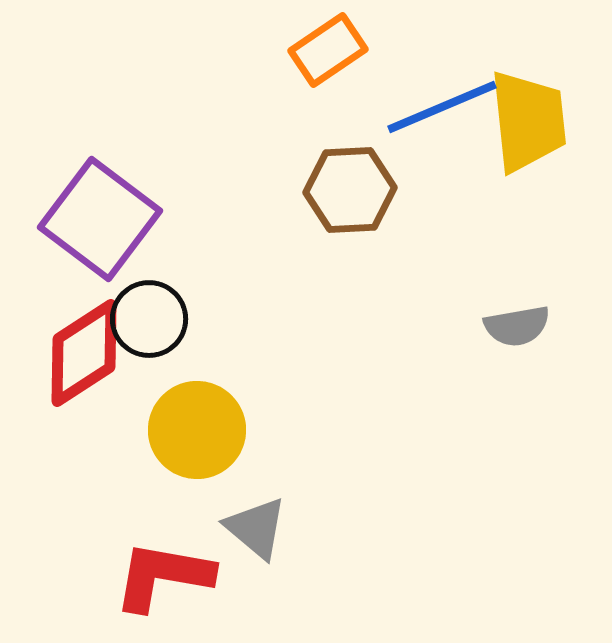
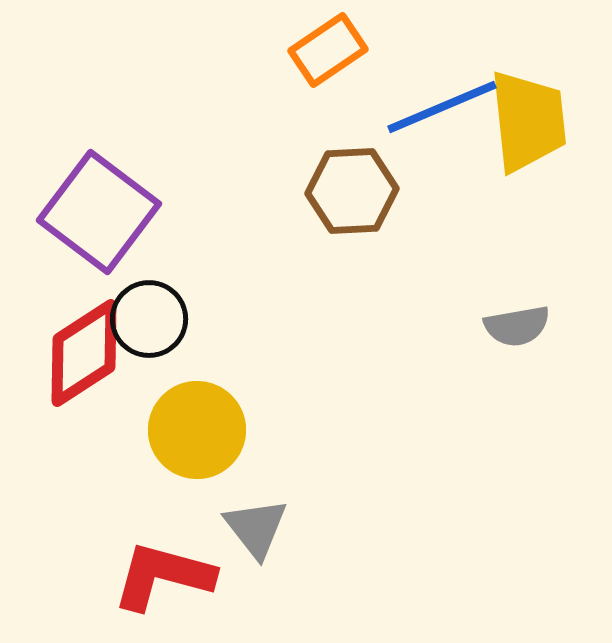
brown hexagon: moved 2 px right, 1 px down
purple square: moved 1 px left, 7 px up
gray triangle: rotated 12 degrees clockwise
red L-shape: rotated 5 degrees clockwise
